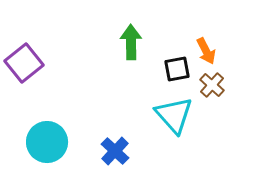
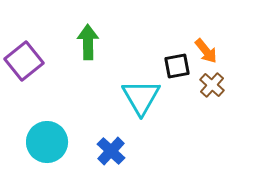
green arrow: moved 43 px left
orange arrow: rotated 12 degrees counterclockwise
purple square: moved 2 px up
black square: moved 3 px up
cyan triangle: moved 33 px left, 18 px up; rotated 12 degrees clockwise
blue cross: moved 4 px left
